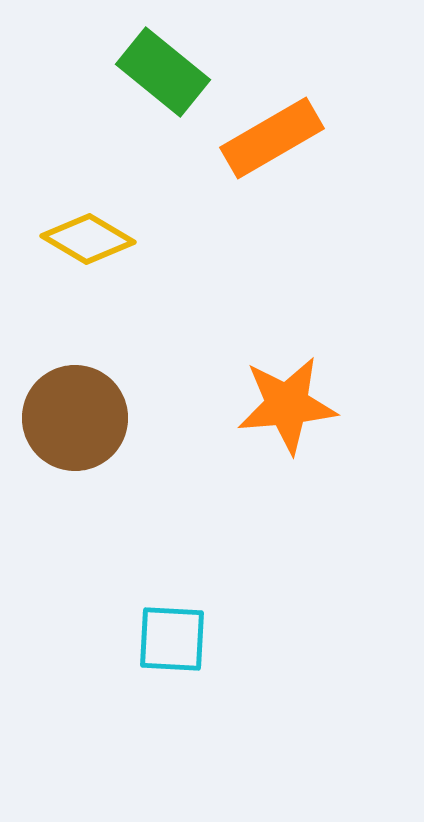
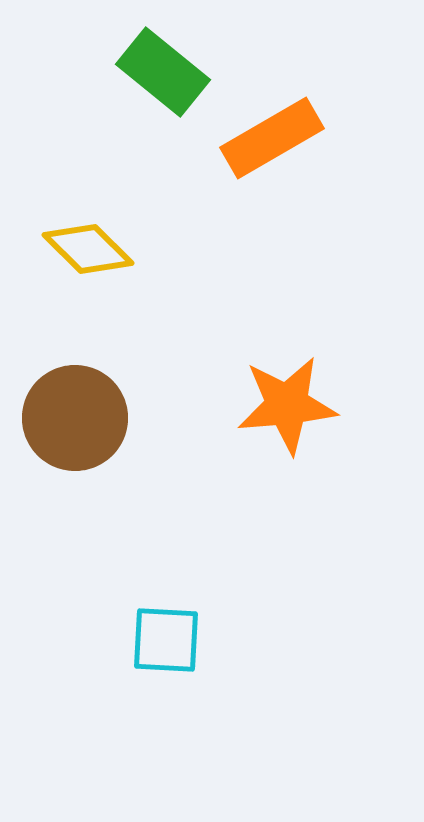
yellow diamond: moved 10 px down; rotated 14 degrees clockwise
cyan square: moved 6 px left, 1 px down
